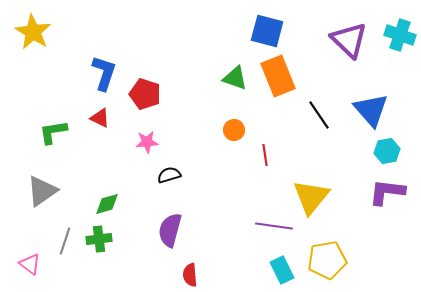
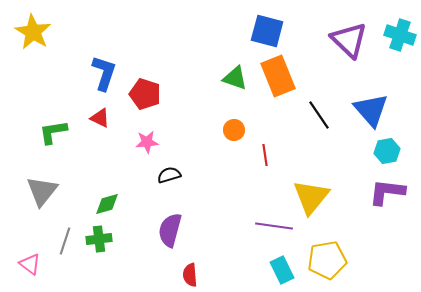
gray triangle: rotated 16 degrees counterclockwise
